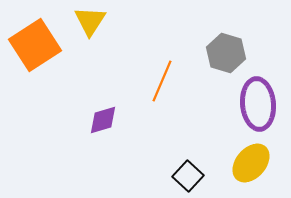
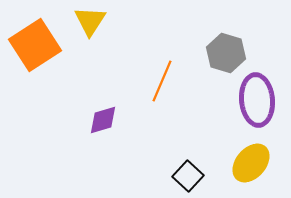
purple ellipse: moved 1 px left, 4 px up
